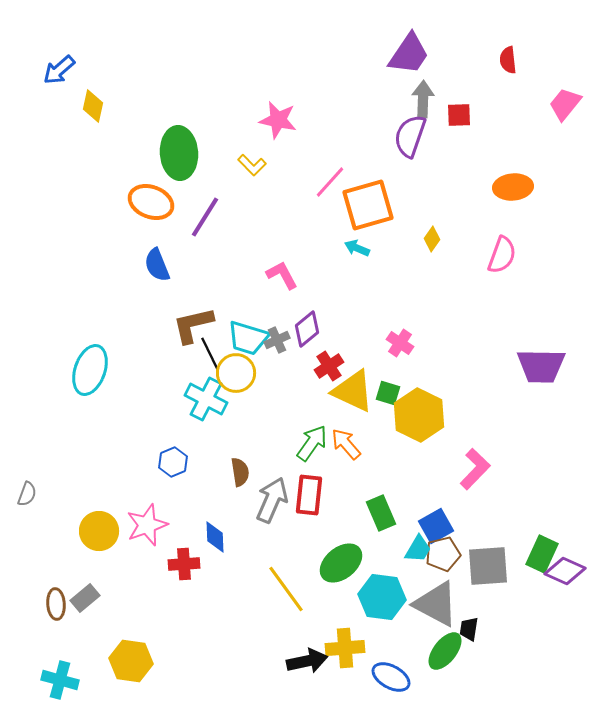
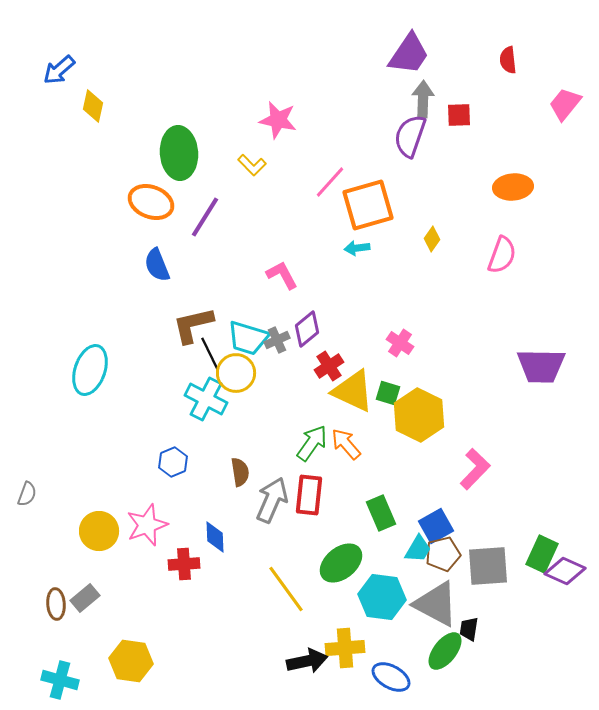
cyan arrow at (357, 248): rotated 30 degrees counterclockwise
